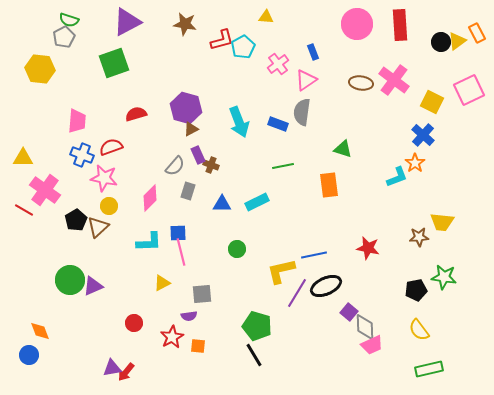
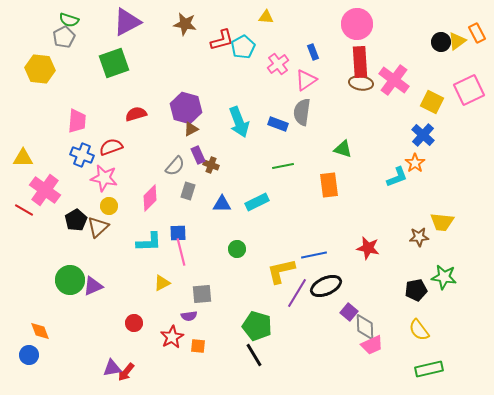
red rectangle at (400, 25): moved 40 px left, 37 px down
